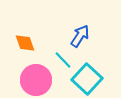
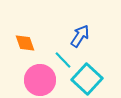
pink circle: moved 4 px right
